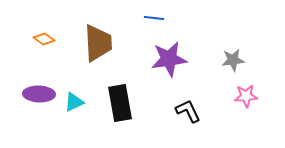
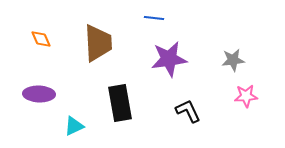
orange diamond: moved 3 px left; rotated 30 degrees clockwise
cyan triangle: moved 24 px down
